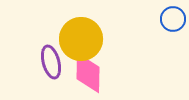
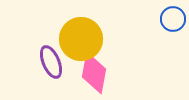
purple ellipse: rotated 8 degrees counterclockwise
pink diamond: moved 6 px right; rotated 9 degrees clockwise
